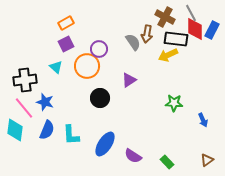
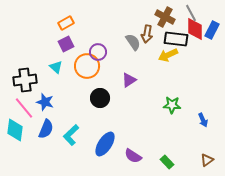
purple circle: moved 1 px left, 3 px down
green star: moved 2 px left, 2 px down
blue semicircle: moved 1 px left, 1 px up
cyan L-shape: rotated 50 degrees clockwise
